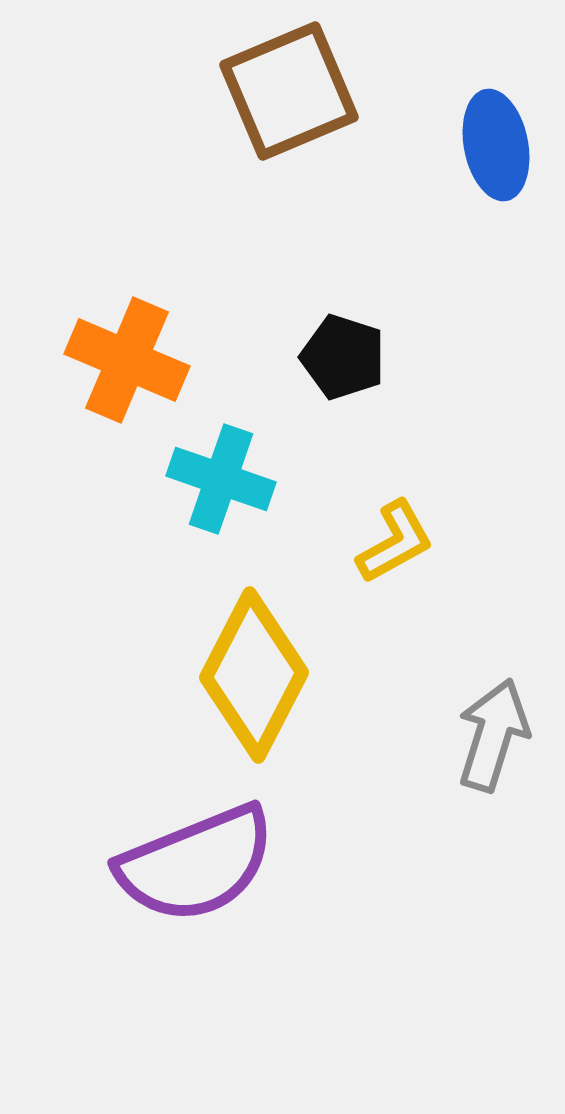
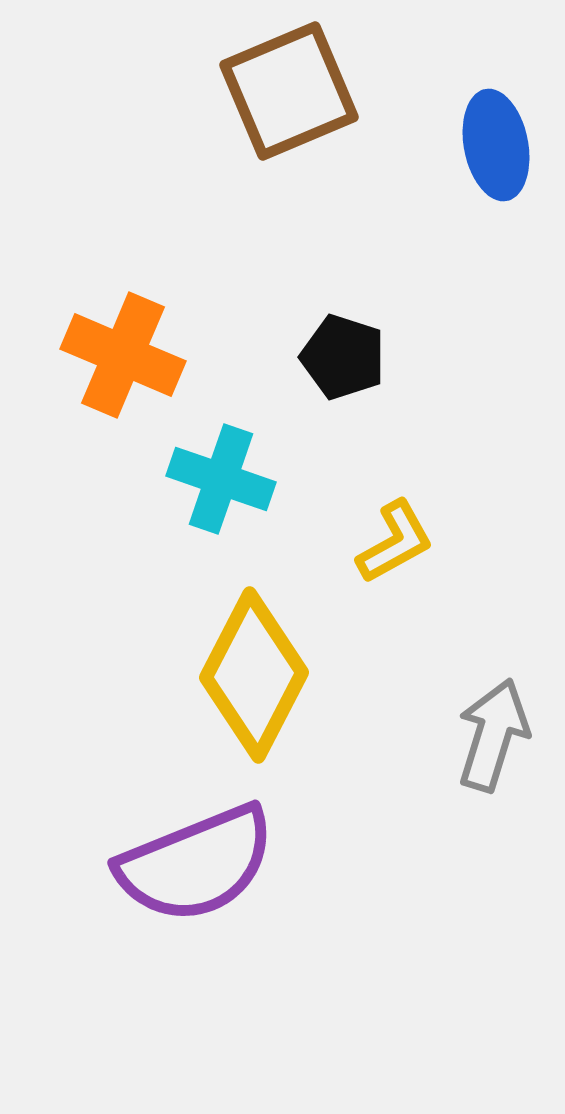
orange cross: moved 4 px left, 5 px up
